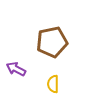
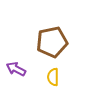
yellow semicircle: moved 7 px up
